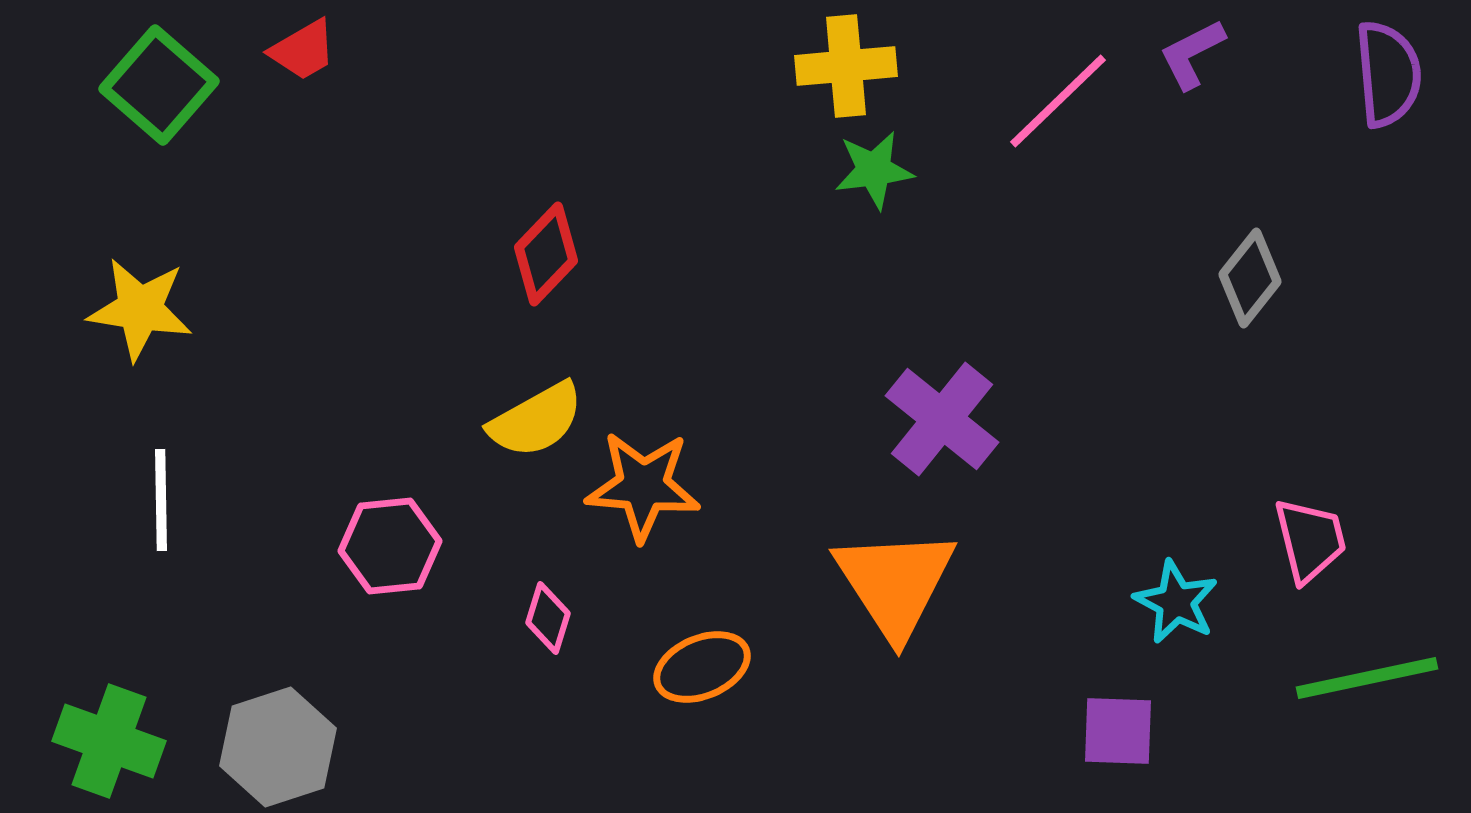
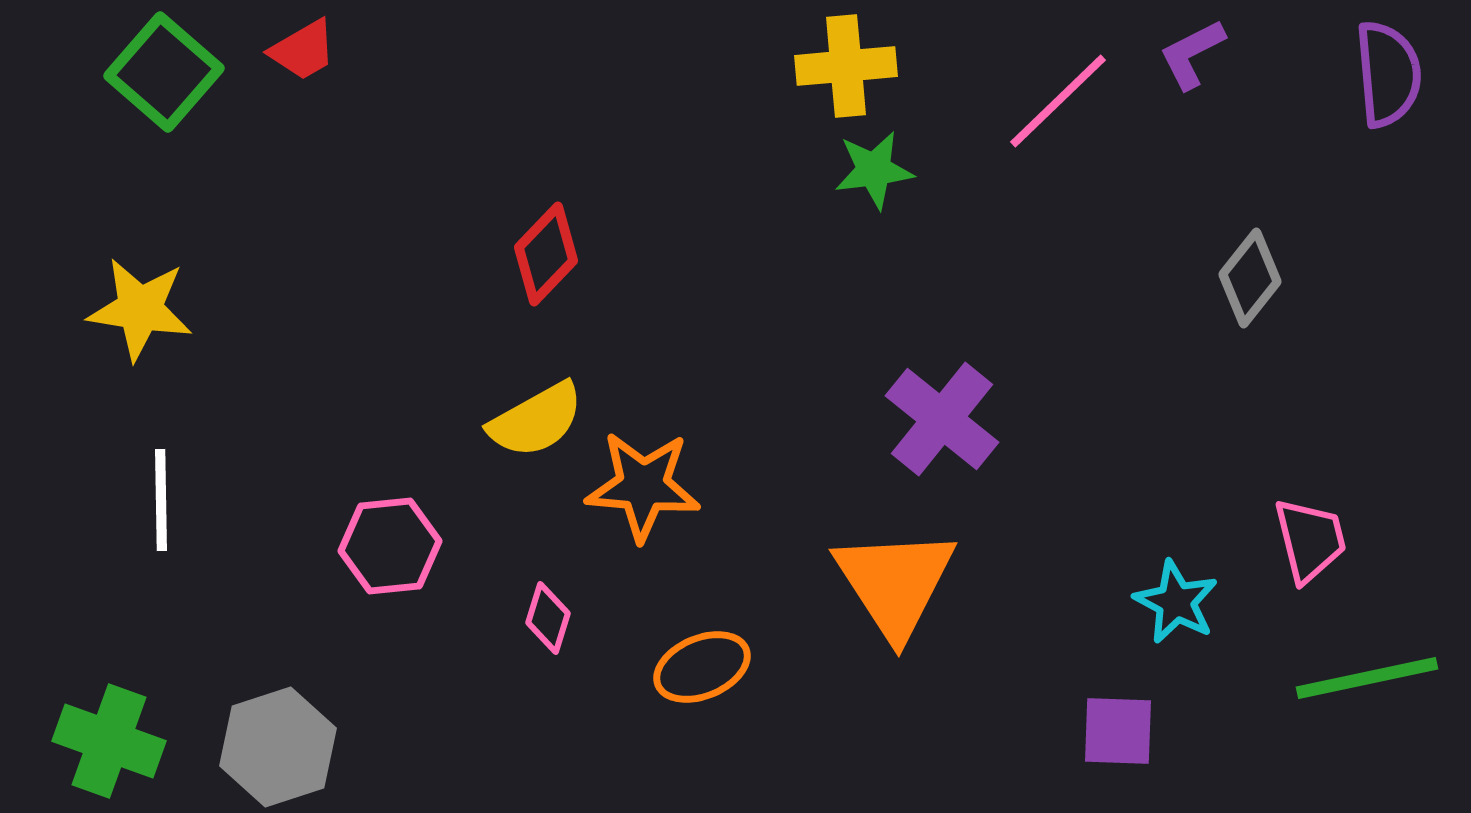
green square: moved 5 px right, 13 px up
